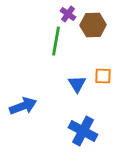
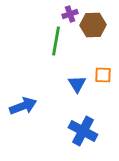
purple cross: moved 2 px right; rotated 35 degrees clockwise
orange square: moved 1 px up
